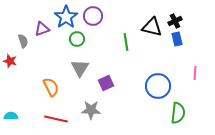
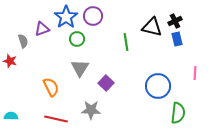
purple square: rotated 21 degrees counterclockwise
